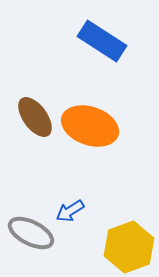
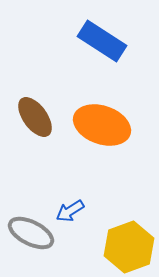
orange ellipse: moved 12 px right, 1 px up
